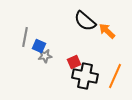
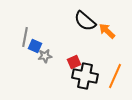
blue square: moved 4 px left
